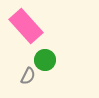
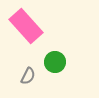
green circle: moved 10 px right, 2 px down
